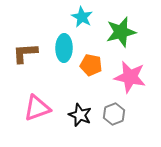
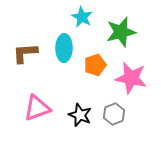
orange pentagon: moved 4 px right; rotated 30 degrees counterclockwise
pink star: moved 1 px right, 1 px down
